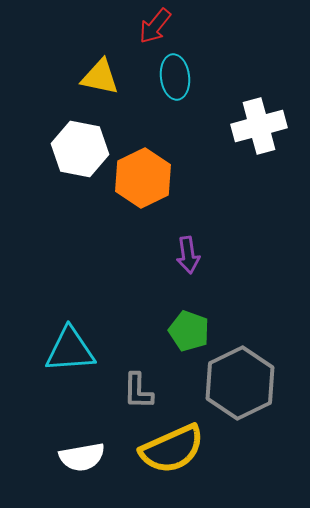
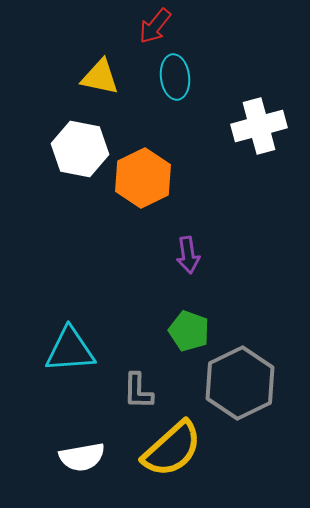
yellow semicircle: rotated 18 degrees counterclockwise
